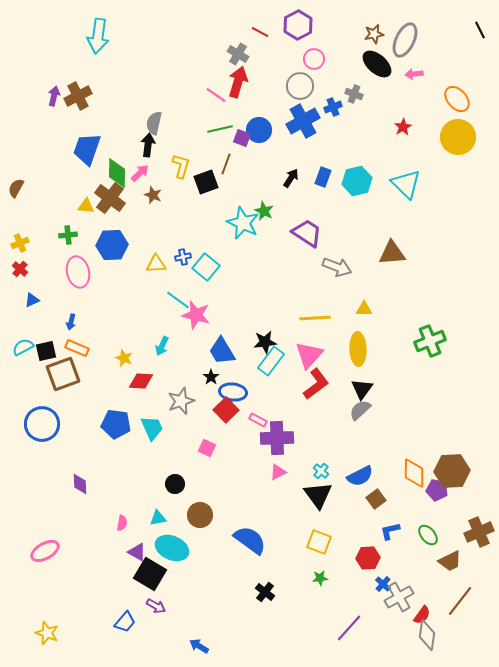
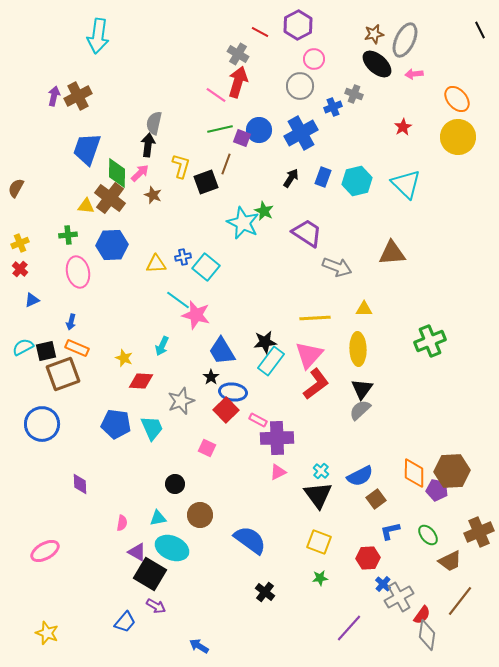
blue cross at (303, 121): moved 2 px left, 12 px down
